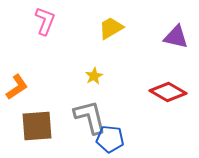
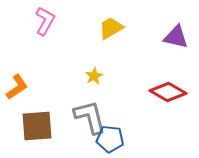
pink L-shape: rotated 8 degrees clockwise
